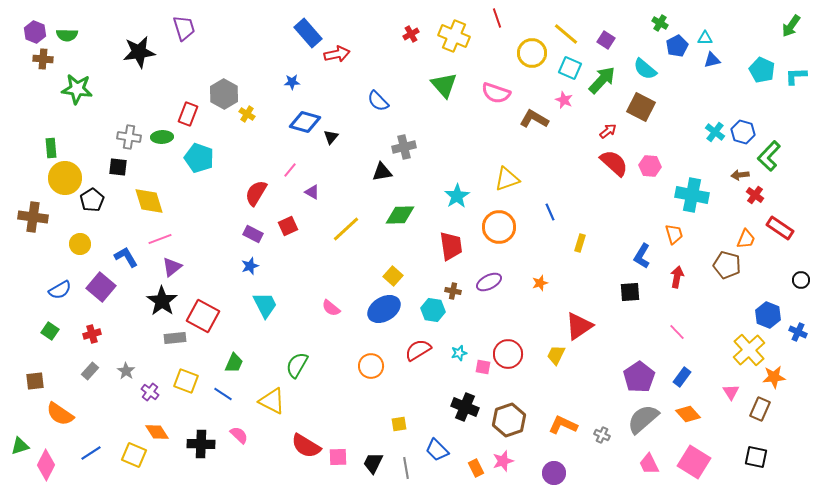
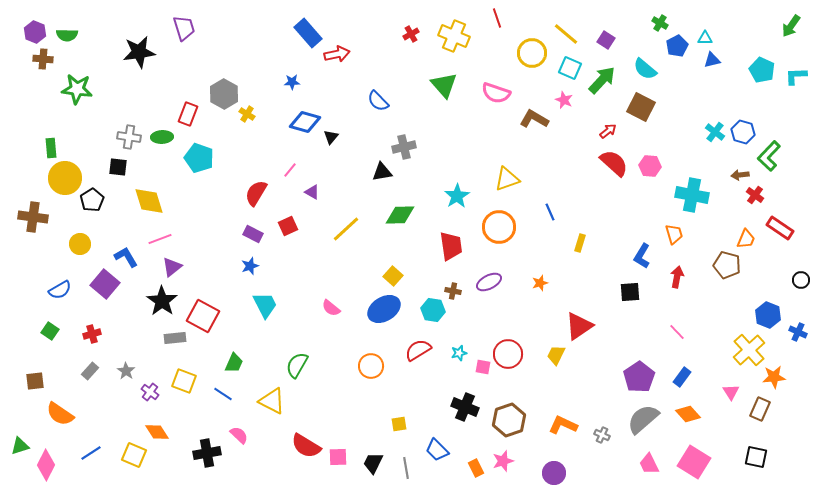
purple square at (101, 287): moved 4 px right, 3 px up
yellow square at (186, 381): moved 2 px left
black cross at (201, 444): moved 6 px right, 9 px down; rotated 12 degrees counterclockwise
